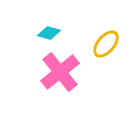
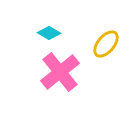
cyan diamond: rotated 15 degrees clockwise
